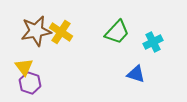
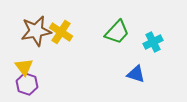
purple hexagon: moved 3 px left, 1 px down
